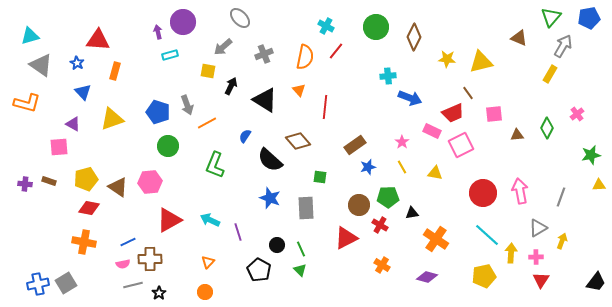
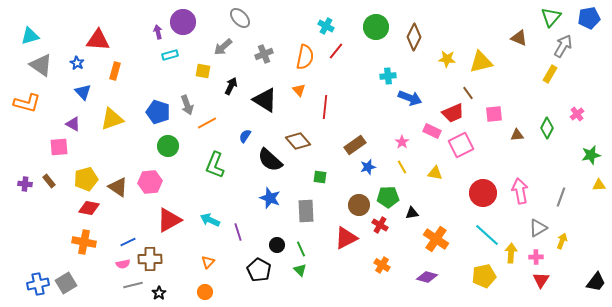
yellow square at (208, 71): moved 5 px left
brown rectangle at (49, 181): rotated 32 degrees clockwise
gray rectangle at (306, 208): moved 3 px down
